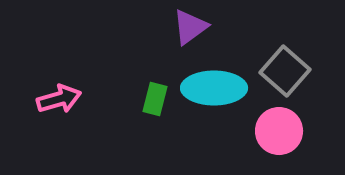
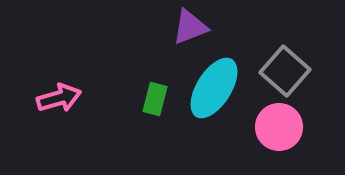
purple triangle: rotated 15 degrees clockwise
cyan ellipse: rotated 58 degrees counterclockwise
pink arrow: moved 1 px up
pink circle: moved 4 px up
